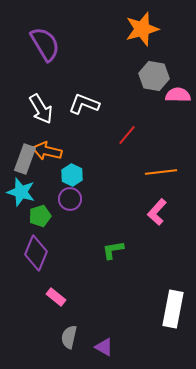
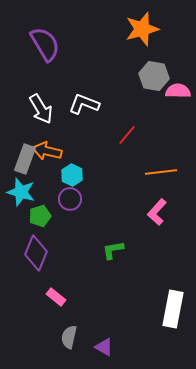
pink semicircle: moved 4 px up
